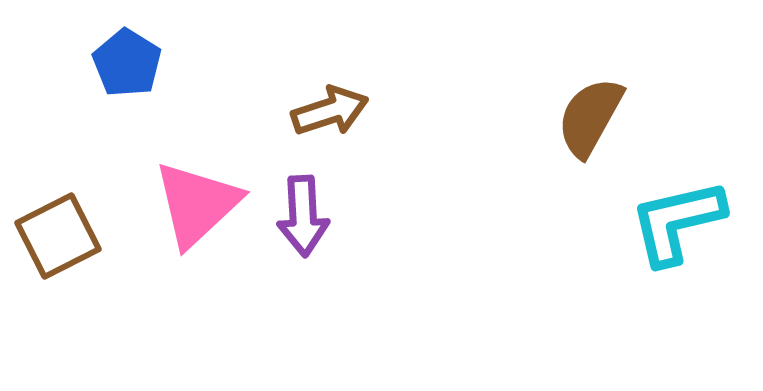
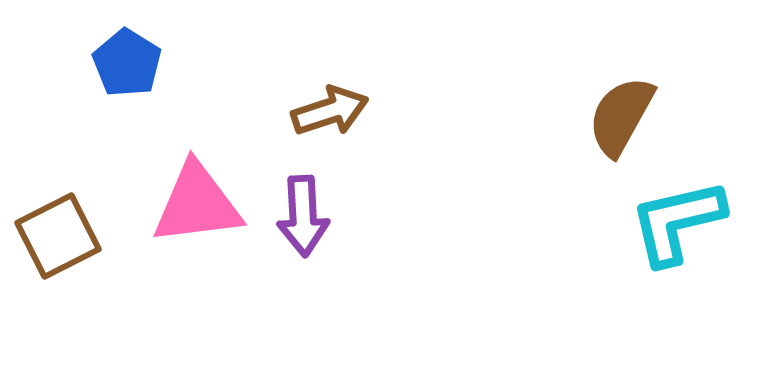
brown semicircle: moved 31 px right, 1 px up
pink triangle: rotated 36 degrees clockwise
